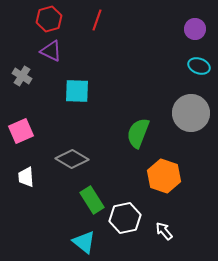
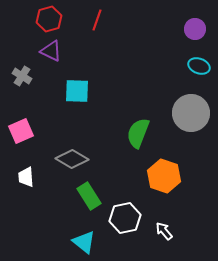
green rectangle: moved 3 px left, 4 px up
